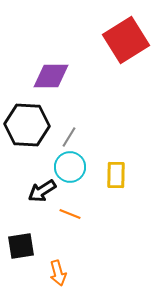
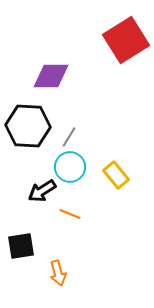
black hexagon: moved 1 px right, 1 px down
yellow rectangle: rotated 40 degrees counterclockwise
